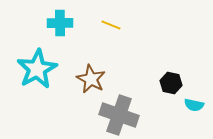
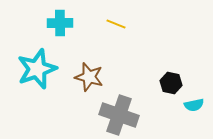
yellow line: moved 5 px right, 1 px up
cyan star: rotated 9 degrees clockwise
brown star: moved 2 px left, 2 px up; rotated 12 degrees counterclockwise
cyan semicircle: rotated 24 degrees counterclockwise
